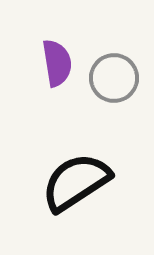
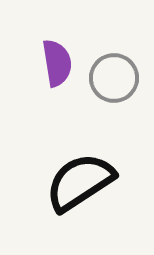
black semicircle: moved 4 px right
